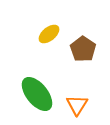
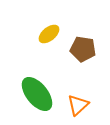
brown pentagon: rotated 25 degrees counterclockwise
orange triangle: moved 1 px right; rotated 15 degrees clockwise
